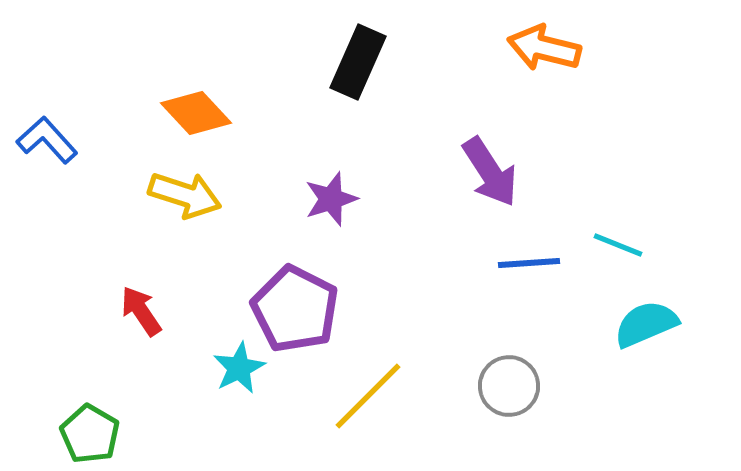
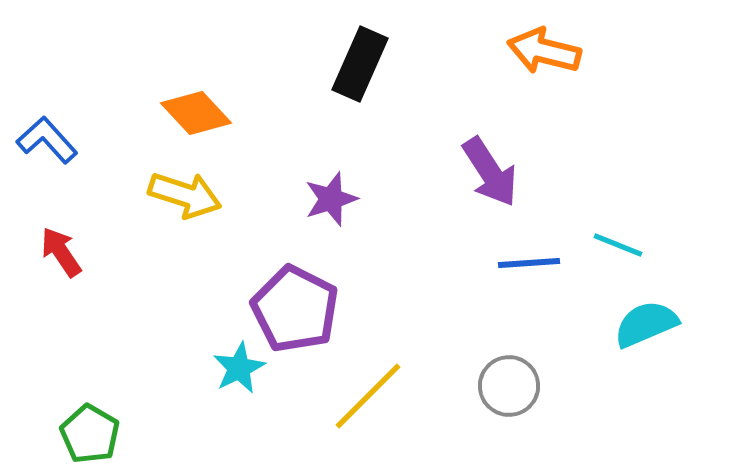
orange arrow: moved 3 px down
black rectangle: moved 2 px right, 2 px down
red arrow: moved 80 px left, 59 px up
